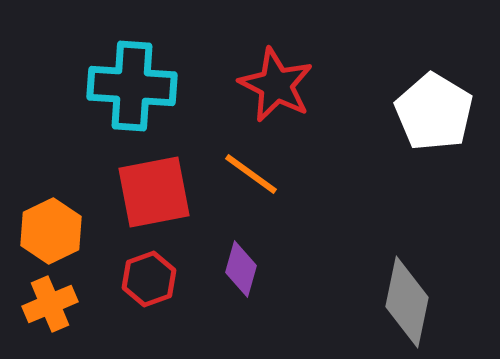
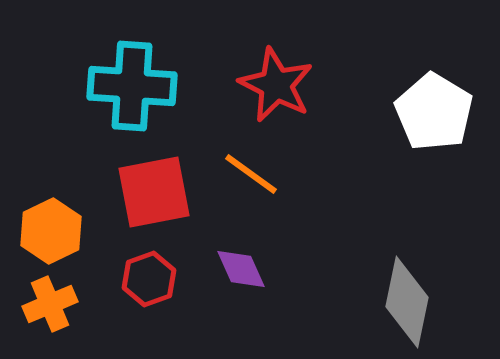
purple diamond: rotated 40 degrees counterclockwise
